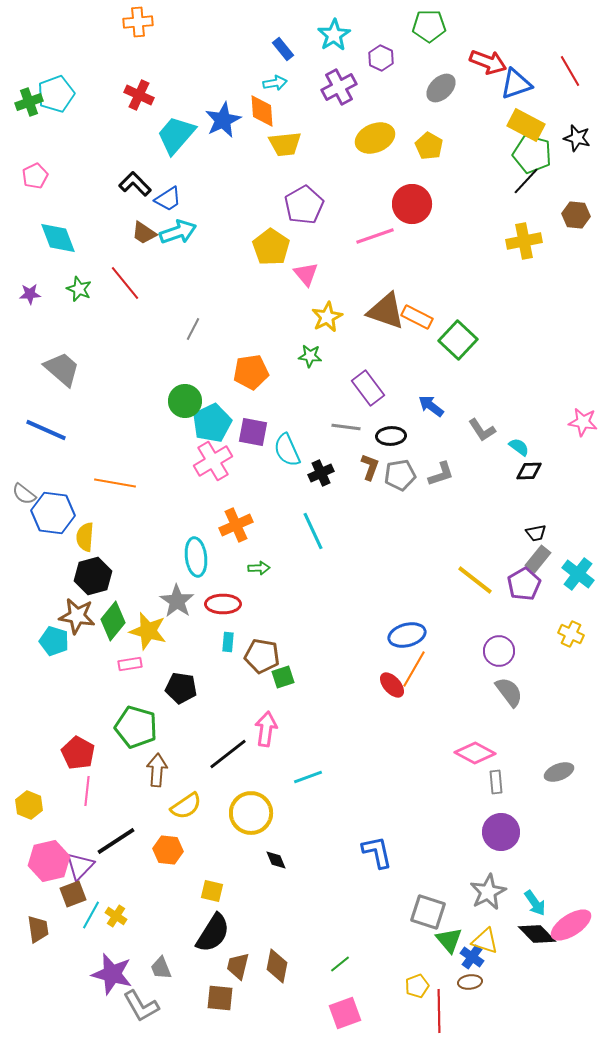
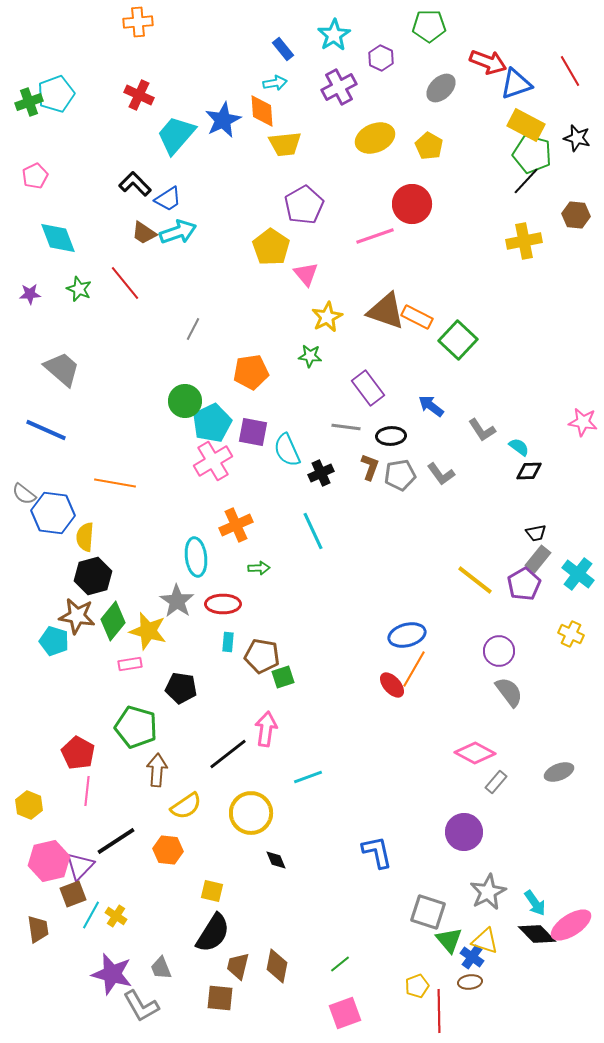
gray L-shape at (441, 474): rotated 72 degrees clockwise
gray rectangle at (496, 782): rotated 45 degrees clockwise
purple circle at (501, 832): moved 37 px left
